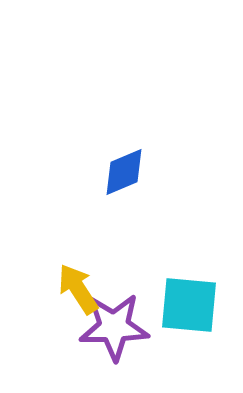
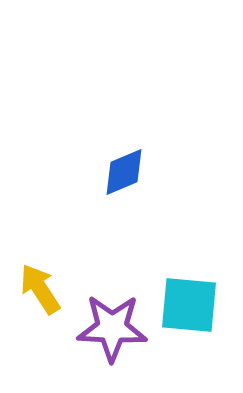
yellow arrow: moved 38 px left
purple star: moved 2 px left, 1 px down; rotated 4 degrees clockwise
